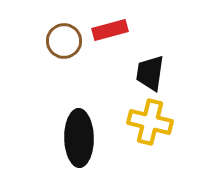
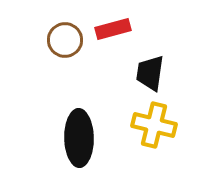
red rectangle: moved 3 px right, 1 px up
brown circle: moved 1 px right, 1 px up
yellow cross: moved 4 px right, 3 px down
